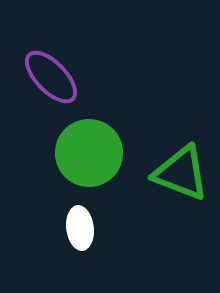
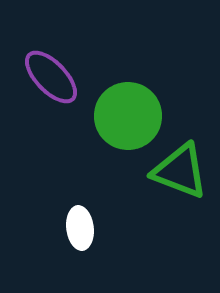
green circle: moved 39 px right, 37 px up
green triangle: moved 1 px left, 2 px up
